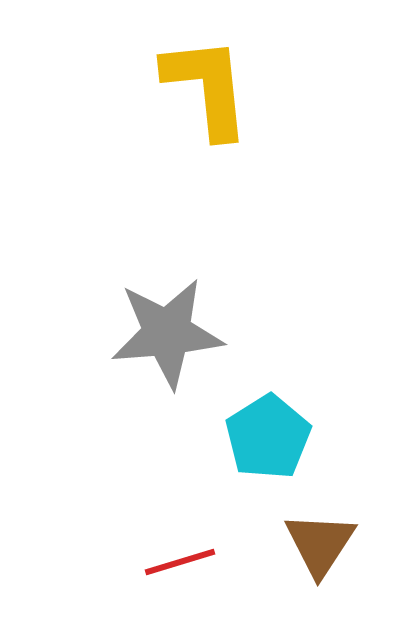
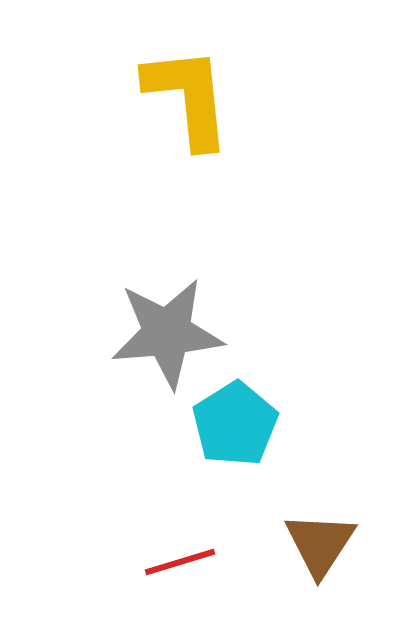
yellow L-shape: moved 19 px left, 10 px down
cyan pentagon: moved 33 px left, 13 px up
